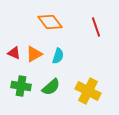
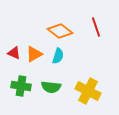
orange diamond: moved 10 px right, 9 px down; rotated 15 degrees counterclockwise
green semicircle: rotated 48 degrees clockwise
